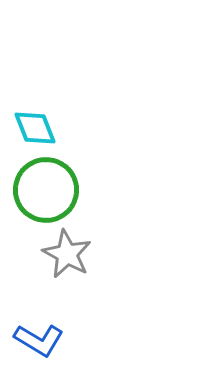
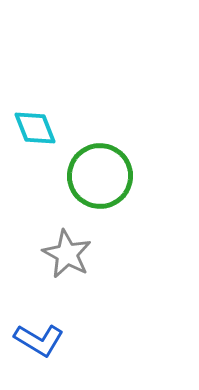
green circle: moved 54 px right, 14 px up
